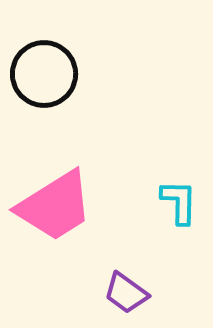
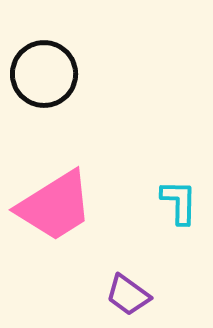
purple trapezoid: moved 2 px right, 2 px down
